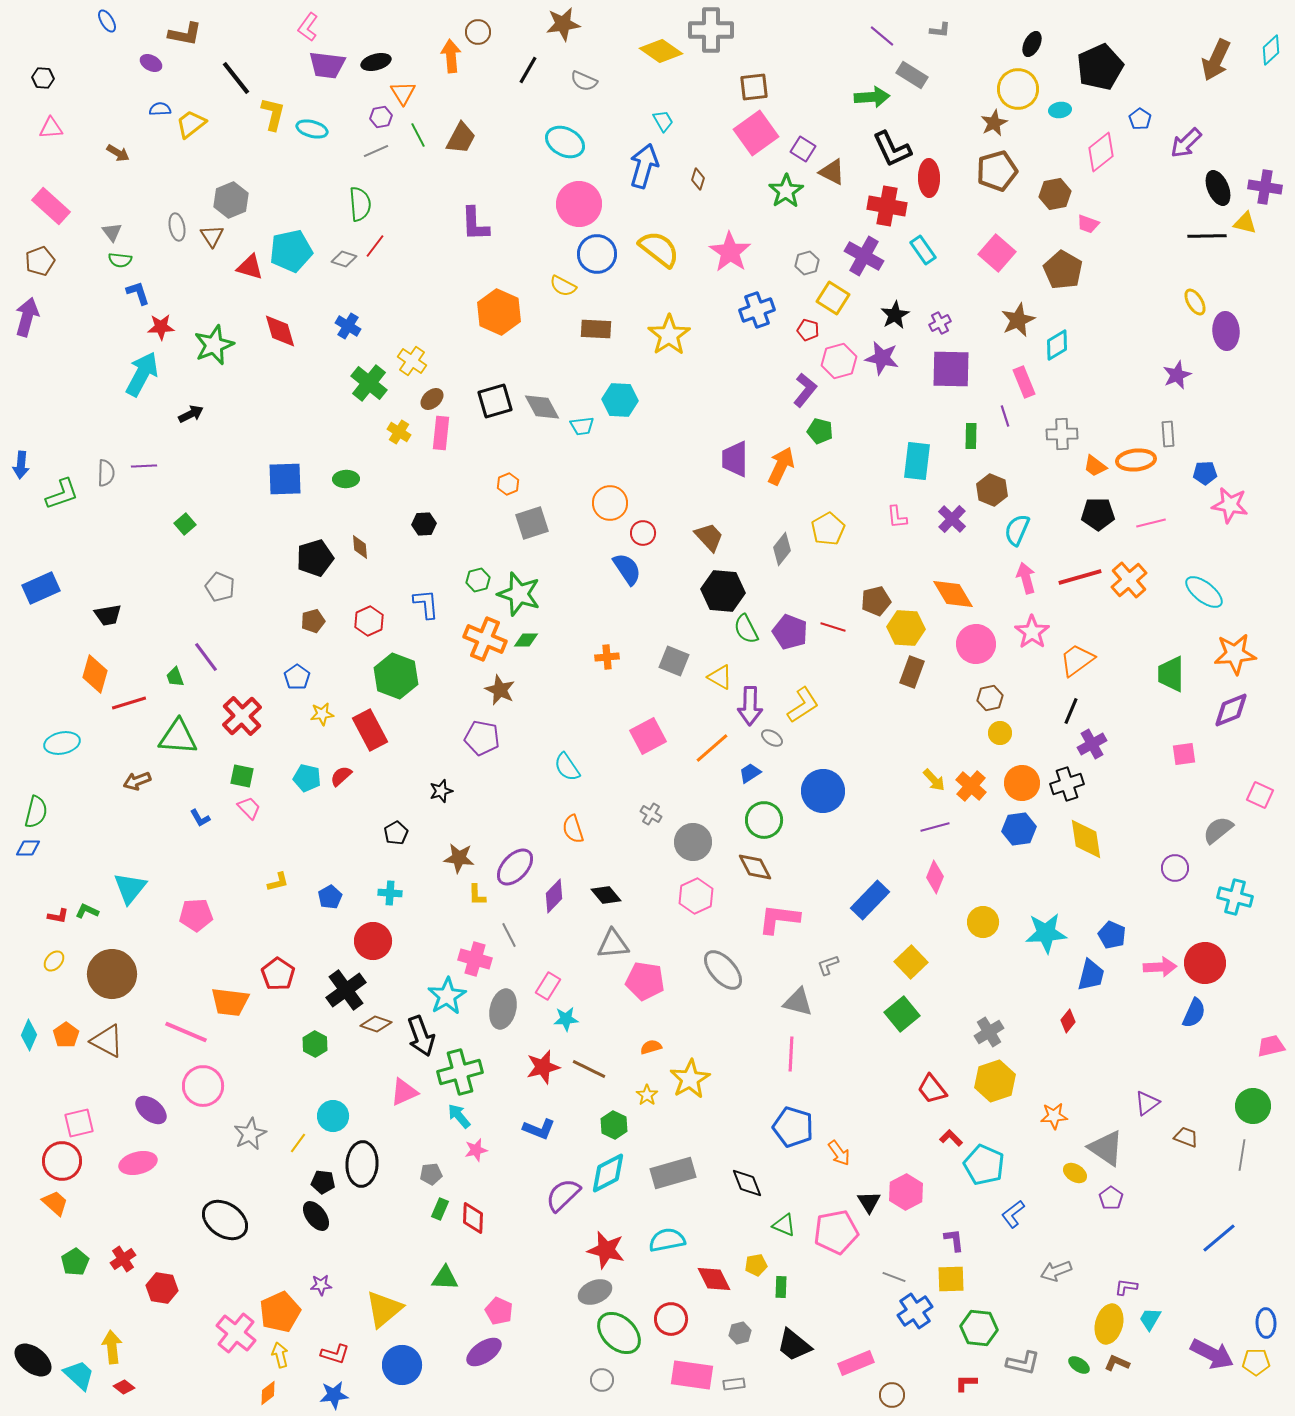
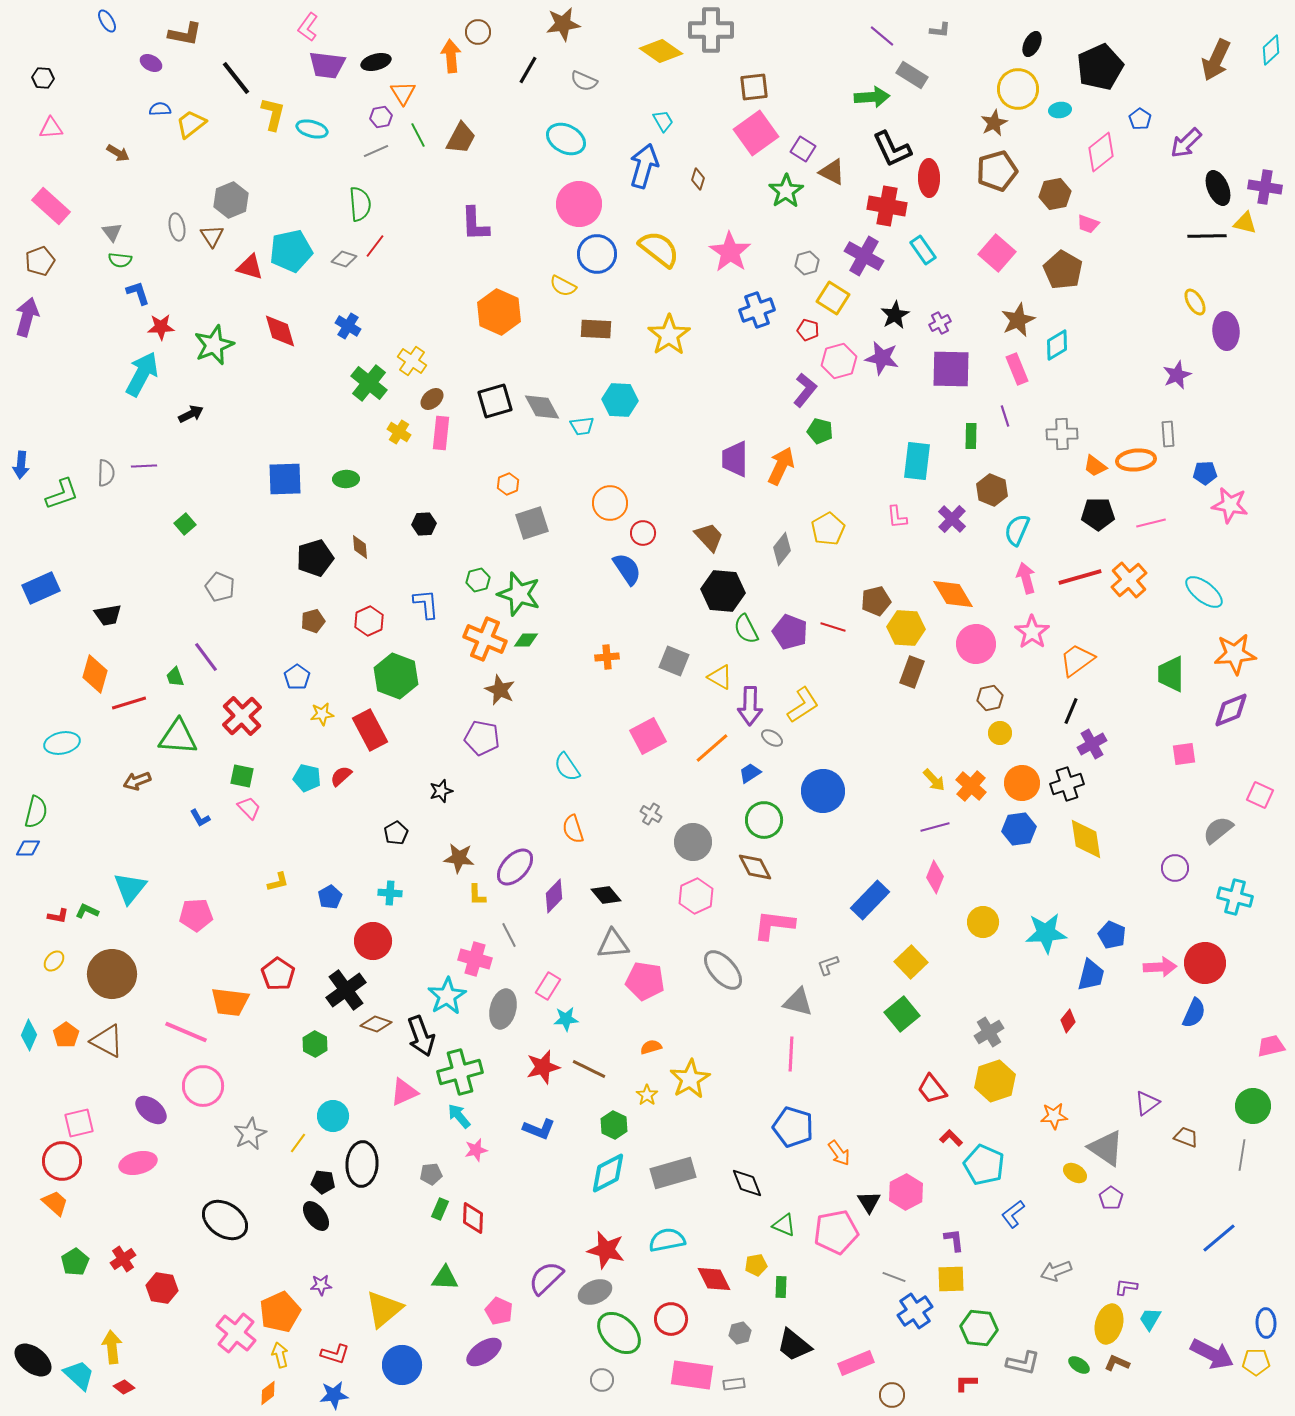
cyan ellipse at (565, 142): moved 1 px right, 3 px up
pink rectangle at (1024, 382): moved 7 px left, 13 px up
pink L-shape at (779, 919): moved 5 px left, 6 px down
purple semicircle at (563, 1195): moved 17 px left, 83 px down
